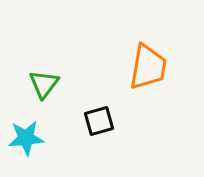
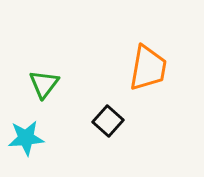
orange trapezoid: moved 1 px down
black square: moved 9 px right; rotated 32 degrees counterclockwise
